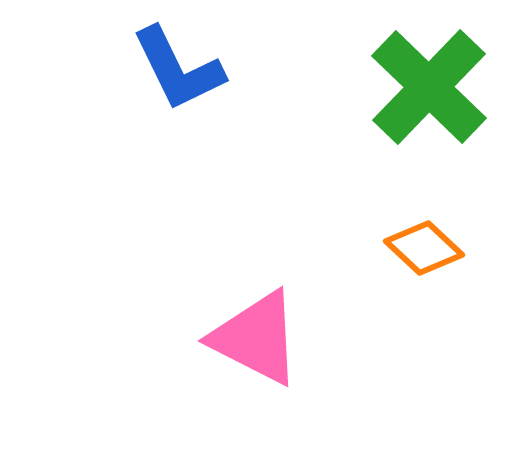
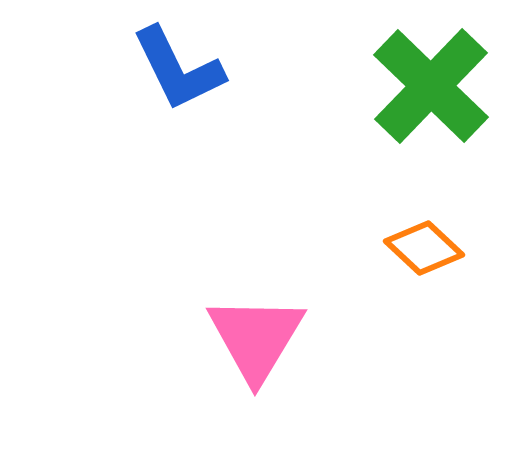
green cross: moved 2 px right, 1 px up
pink triangle: rotated 34 degrees clockwise
